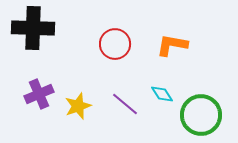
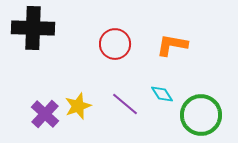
purple cross: moved 6 px right, 20 px down; rotated 24 degrees counterclockwise
